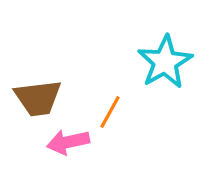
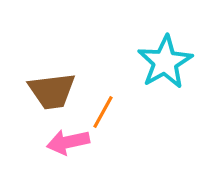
brown trapezoid: moved 14 px right, 7 px up
orange line: moved 7 px left
